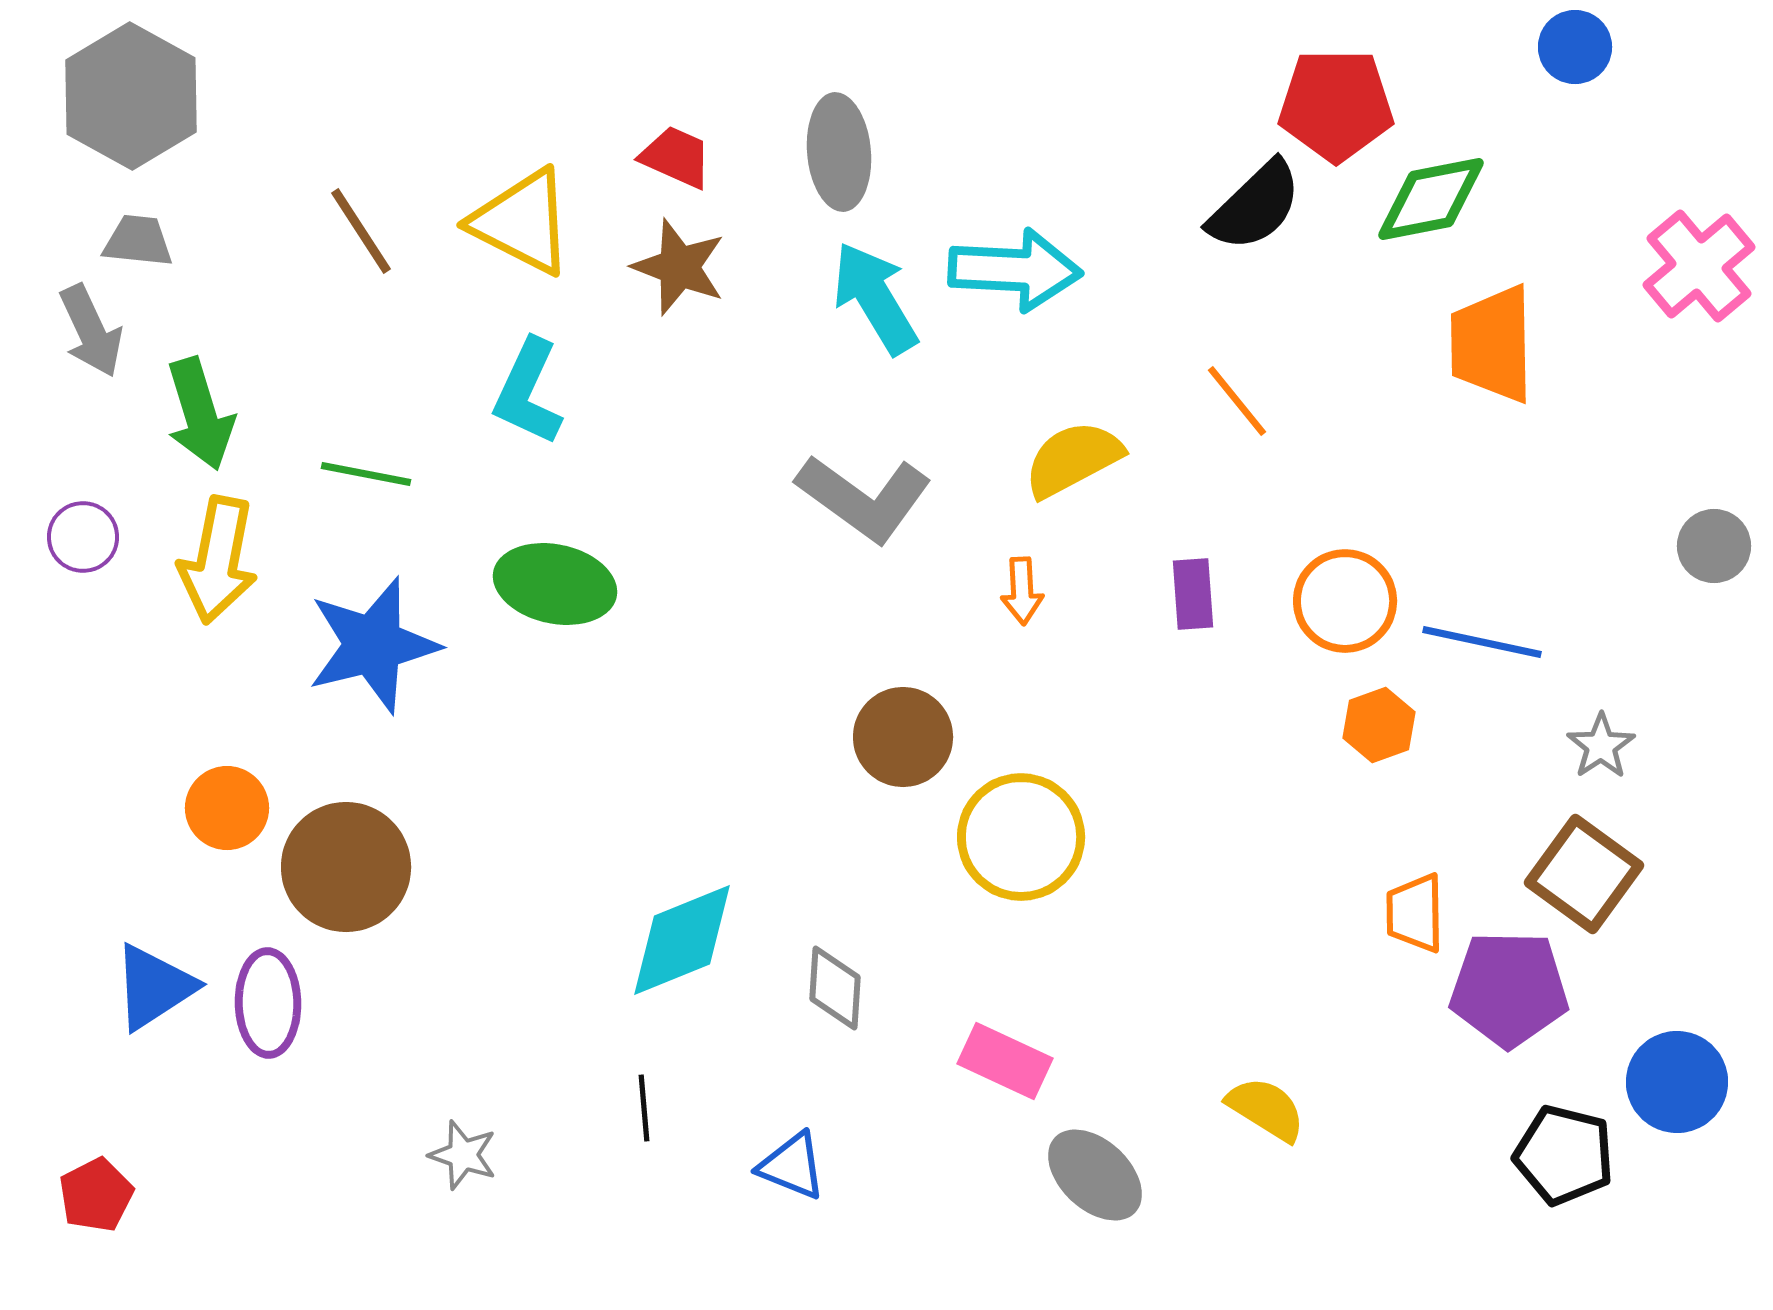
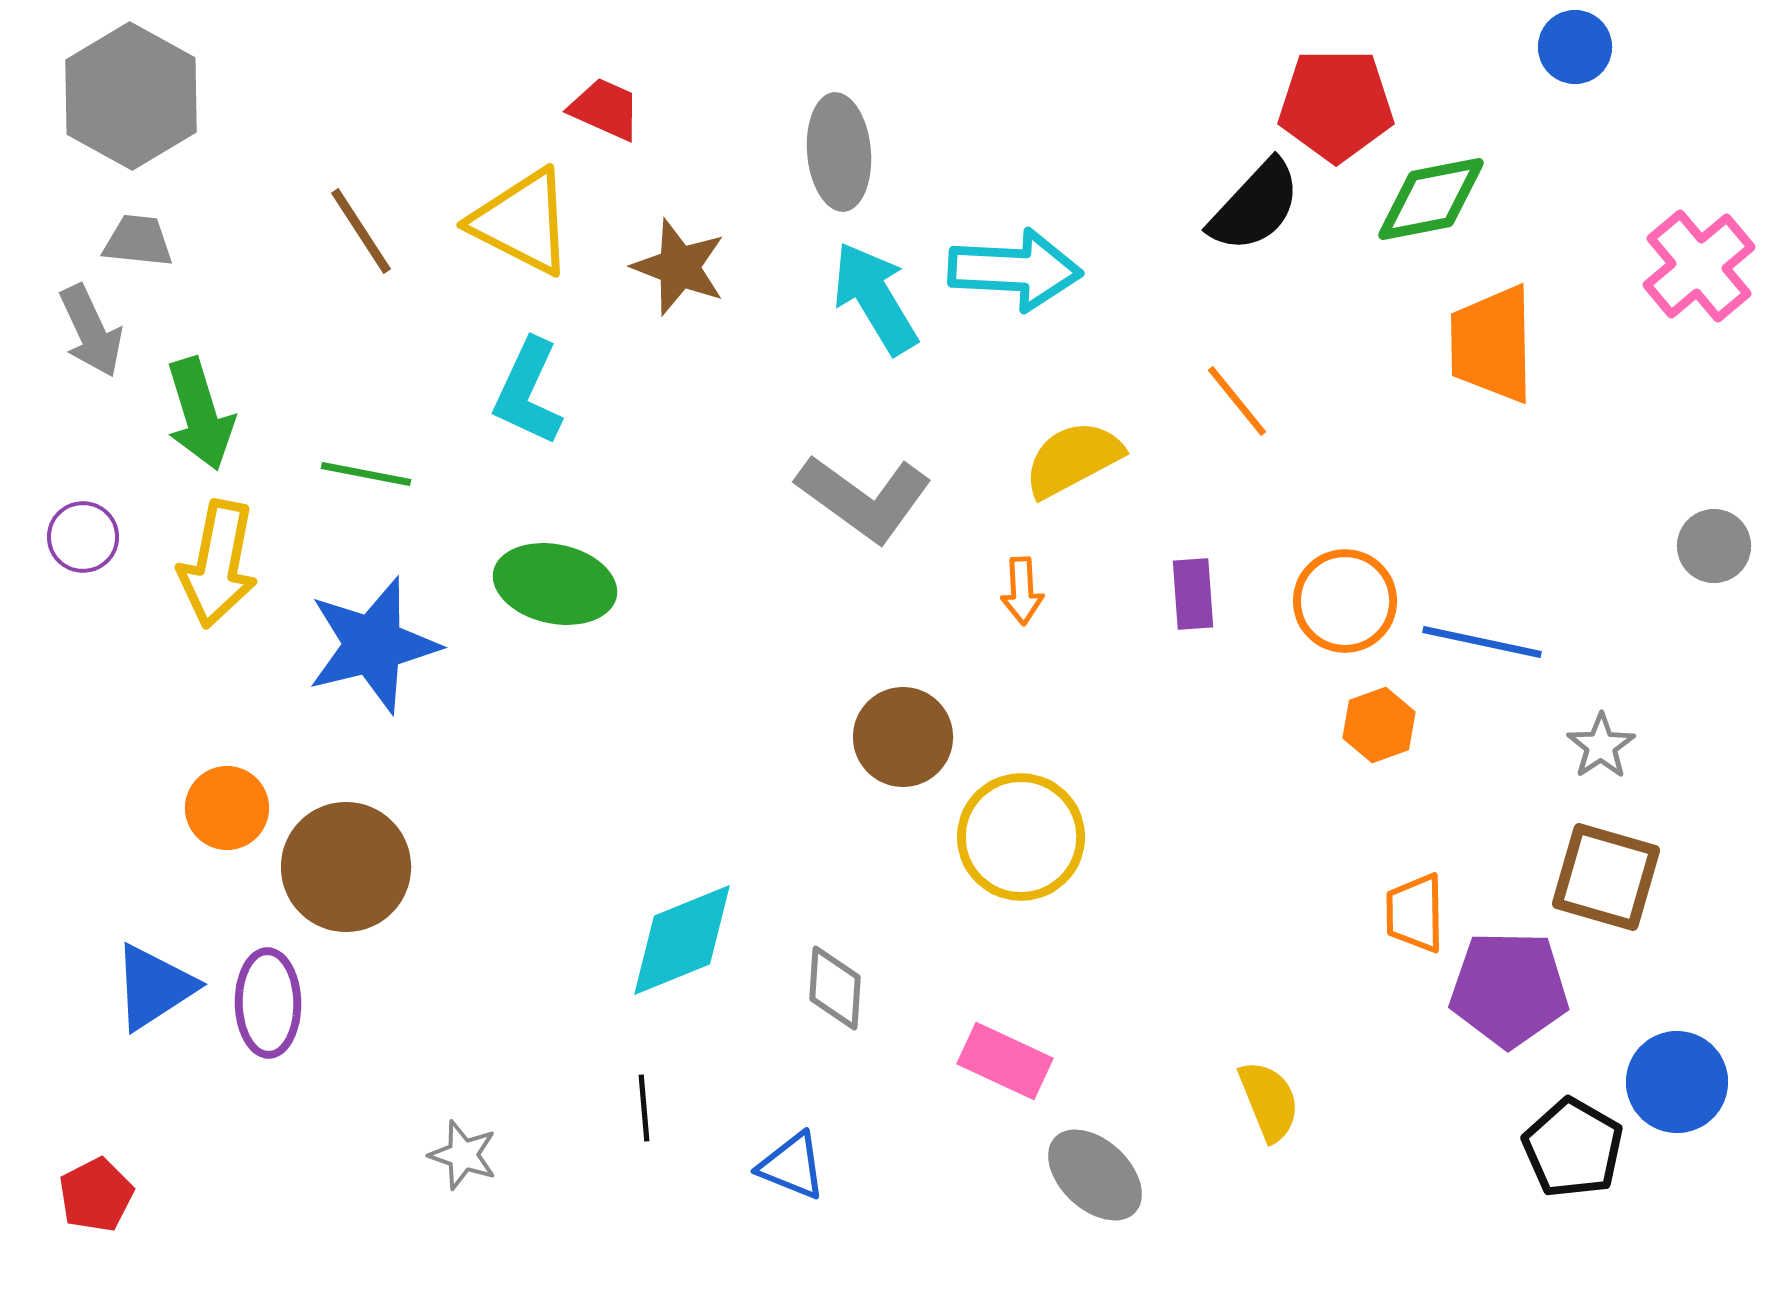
red trapezoid at (676, 157): moved 71 px left, 48 px up
black semicircle at (1255, 206): rotated 3 degrees counterclockwise
yellow arrow at (218, 560): moved 4 px down
brown square at (1584, 874): moved 22 px right, 3 px down; rotated 20 degrees counterclockwise
yellow semicircle at (1266, 1109): moved 3 px right, 8 px up; rotated 36 degrees clockwise
black pentagon at (1564, 1155): moved 9 px right, 7 px up; rotated 16 degrees clockwise
